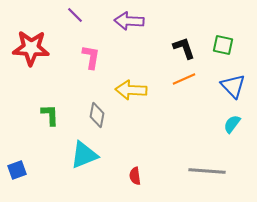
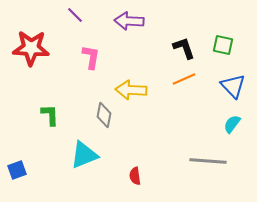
gray diamond: moved 7 px right
gray line: moved 1 px right, 10 px up
